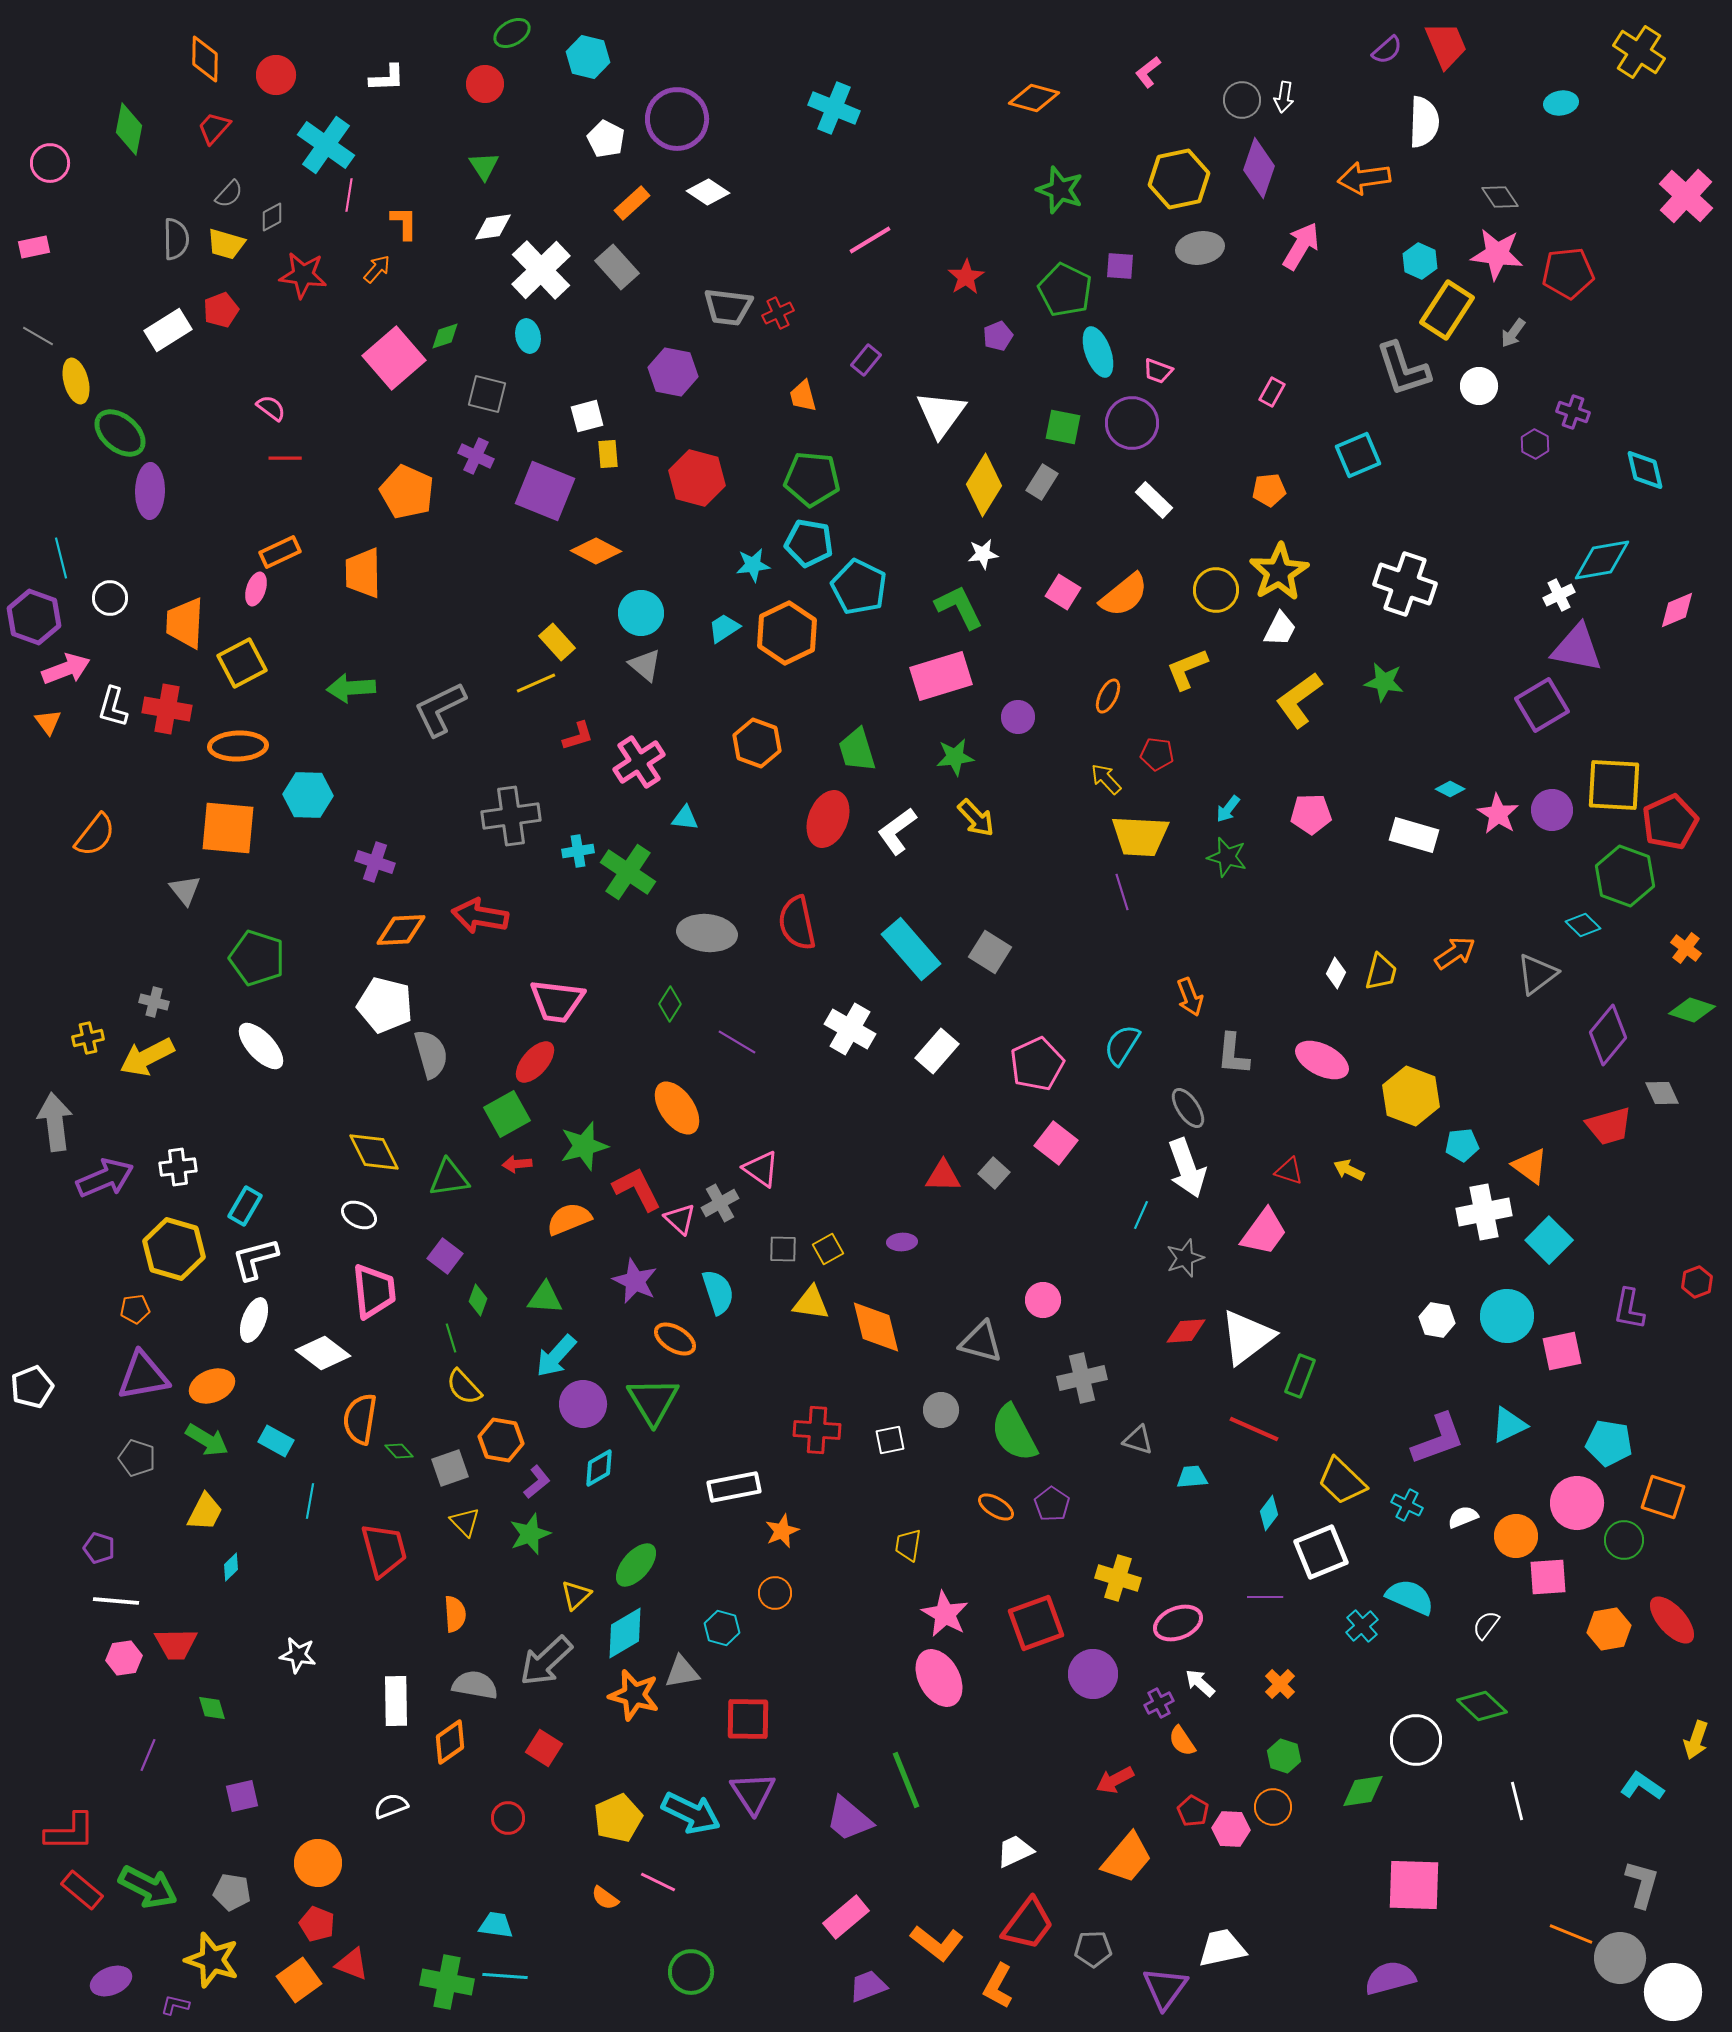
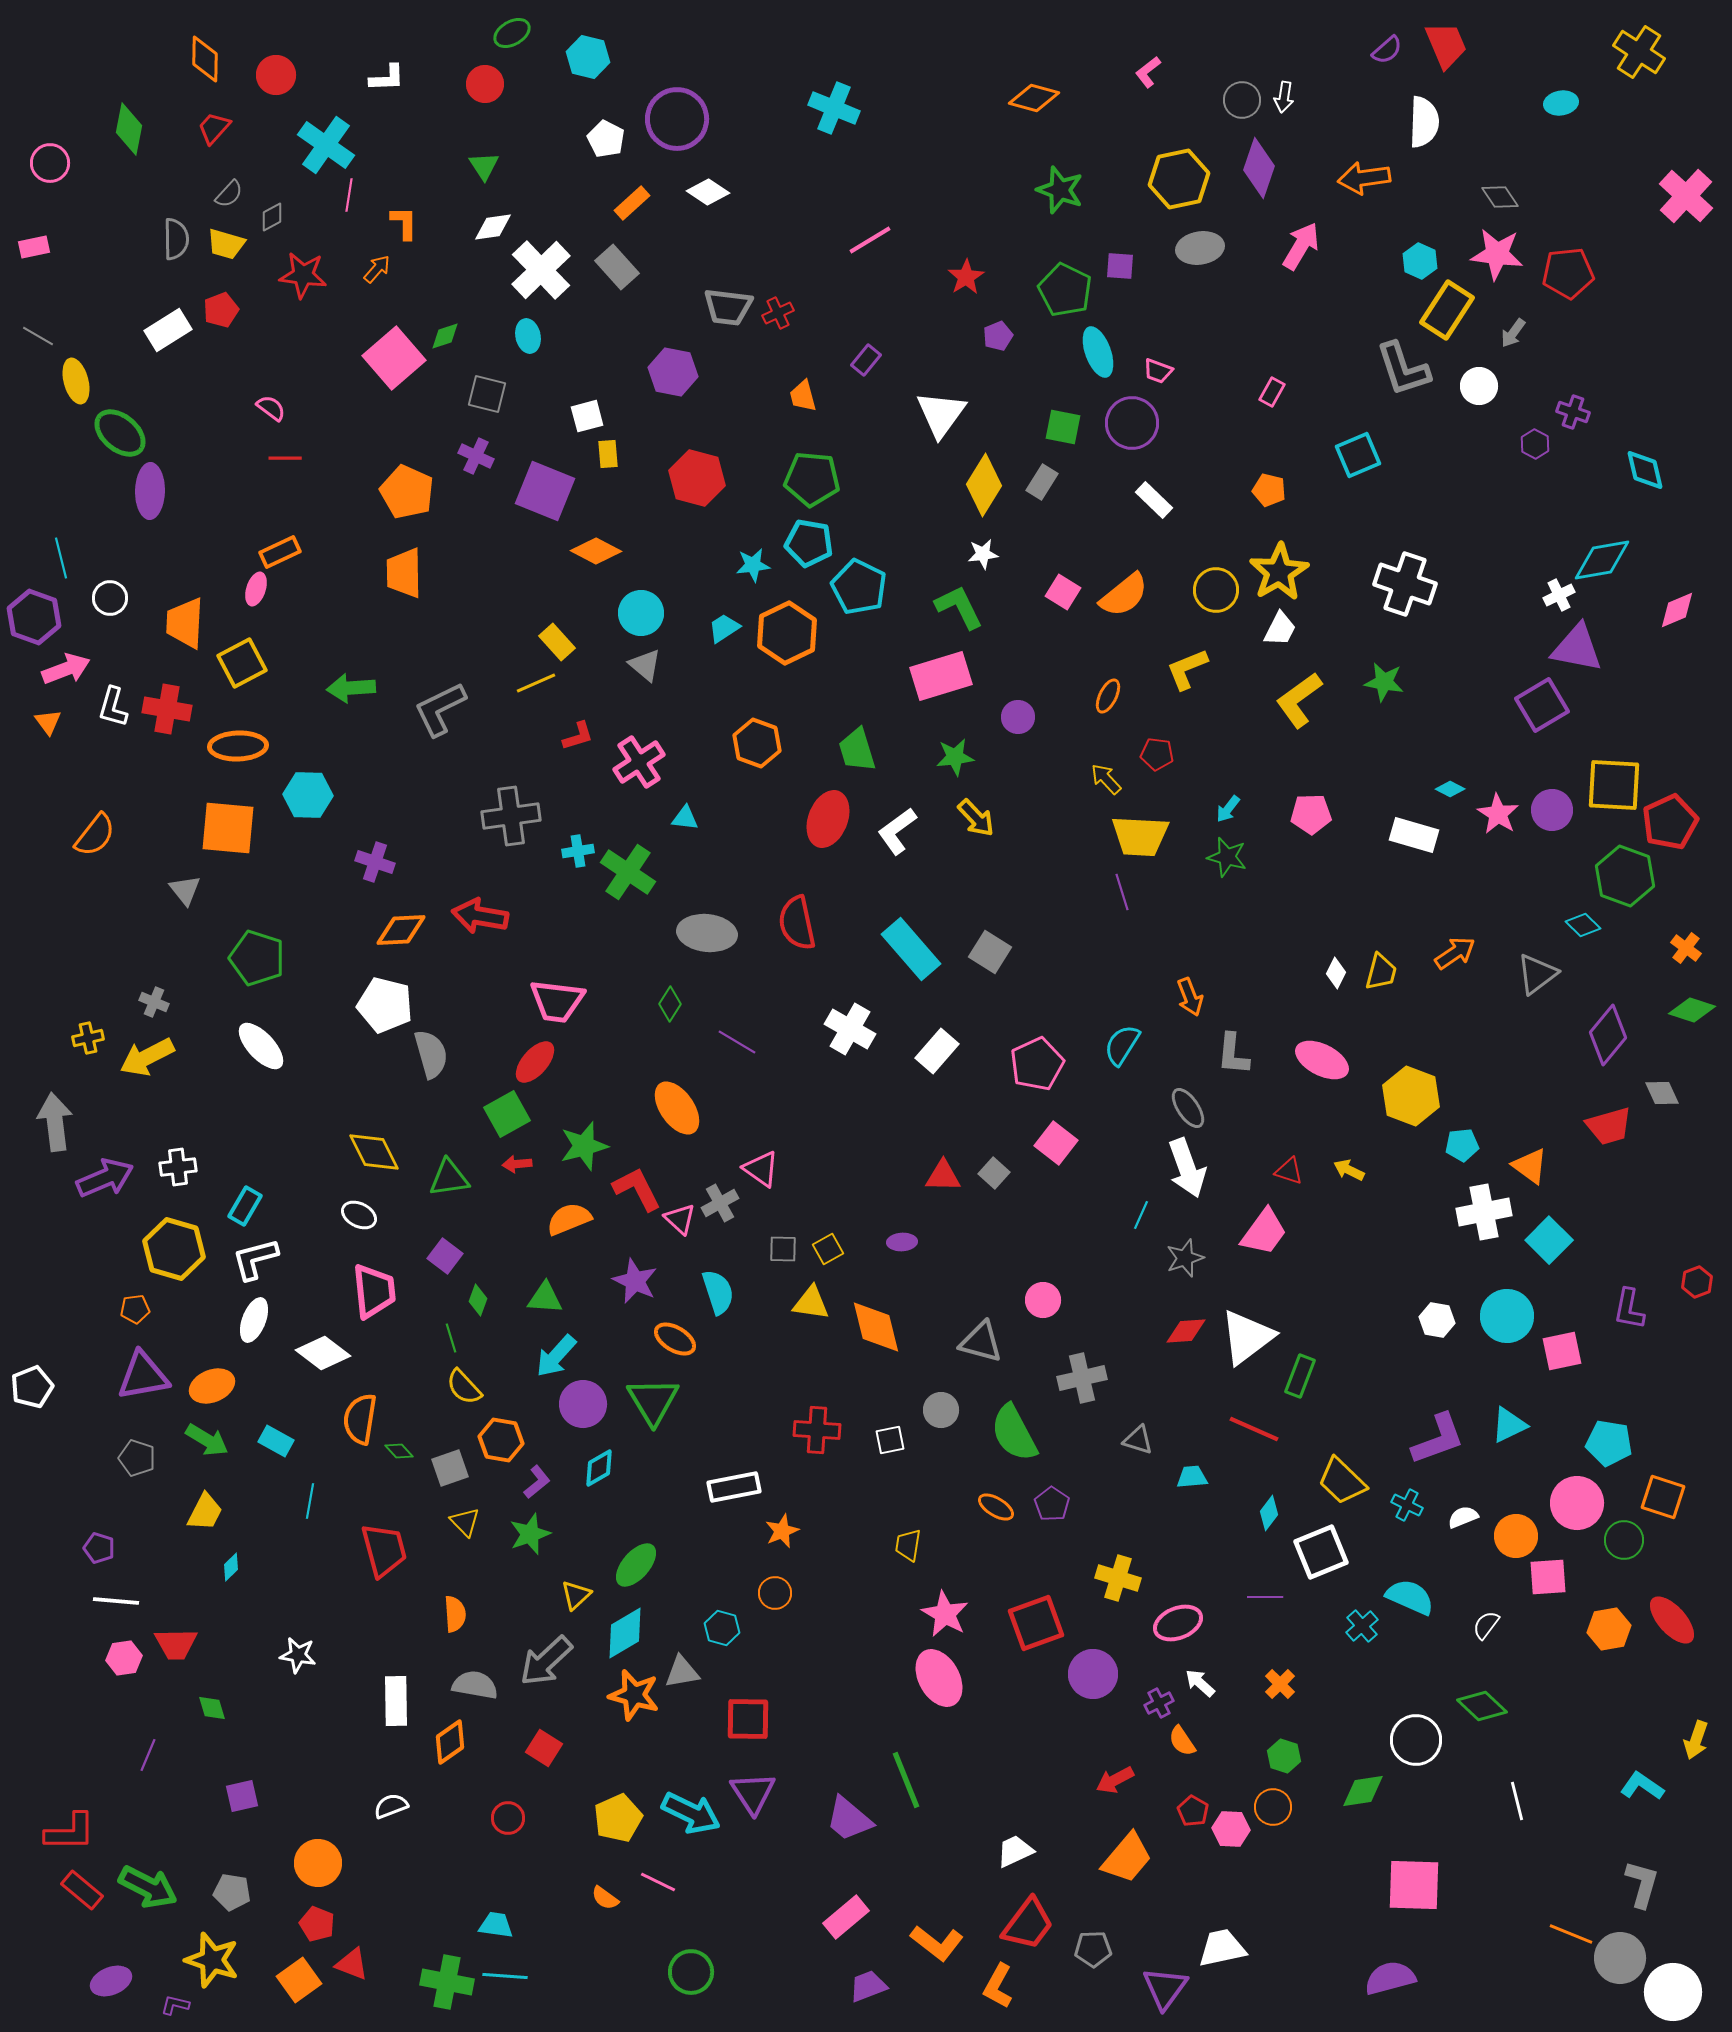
orange pentagon at (1269, 490): rotated 20 degrees clockwise
orange trapezoid at (363, 573): moved 41 px right
gray cross at (154, 1002): rotated 8 degrees clockwise
